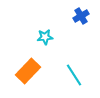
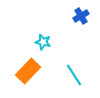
cyan star: moved 2 px left, 5 px down; rotated 21 degrees clockwise
